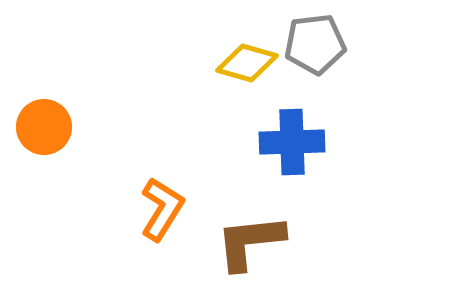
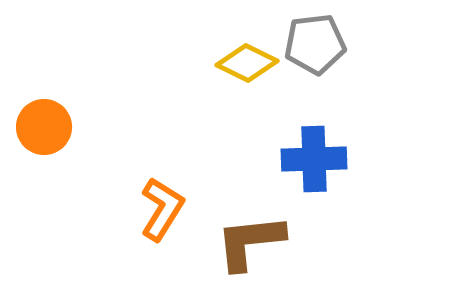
yellow diamond: rotated 10 degrees clockwise
blue cross: moved 22 px right, 17 px down
